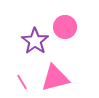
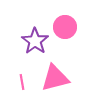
pink line: rotated 21 degrees clockwise
